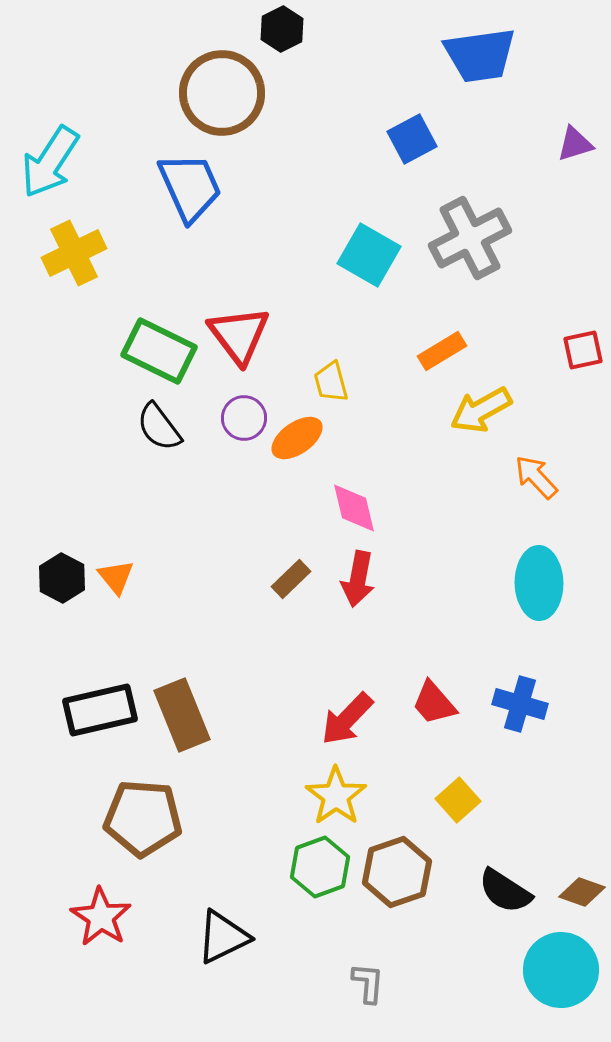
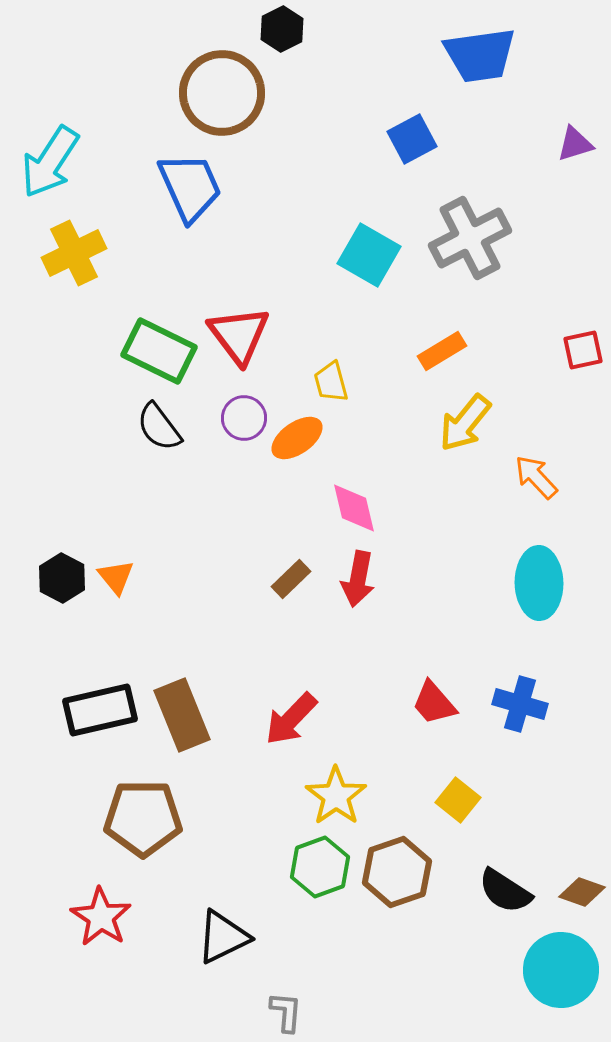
yellow arrow at (481, 410): moved 16 px left, 13 px down; rotated 22 degrees counterclockwise
red arrow at (347, 719): moved 56 px left
yellow square at (458, 800): rotated 9 degrees counterclockwise
brown pentagon at (143, 818): rotated 4 degrees counterclockwise
gray L-shape at (368, 983): moved 82 px left, 29 px down
